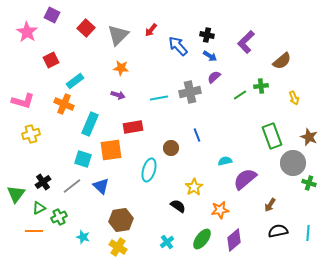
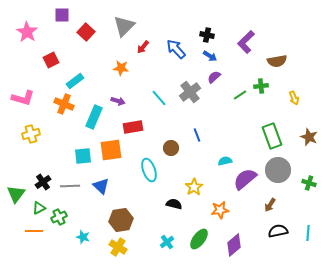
purple square at (52, 15): moved 10 px right; rotated 28 degrees counterclockwise
red square at (86, 28): moved 4 px down
red arrow at (151, 30): moved 8 px left, 17 px down
gray triangle at (118, 35): moved 6 px right, 9 px up
blue arrow at (178, 46): moved 2 px left, 3 px down
brown semicircle at (282, 61): moved 5 px left; rotated 30 degrees clockwise
gray cross at (190, 92): rotated 25 degrees counterclockwise
purple arrow at (118, 95): moved 6 px down
cyan line at (159, 98): rotated 60 degrees clockwise
pink L-shape at (23, 101): moved 3 px up
cyan rectangle at (90, 124): moved 4 px right, 7 px up
cyan square at (83, 159): moved 3 px up; rotated 24 degrees counterclockwise
gray circle at (293, 163): moved 15 px left, 7 px down
cyan ellipse at (149, 170): rotated 35 degrees counterclockwise
gray line at (72, 186): moved 2 px left; rotated 36 degrees clockwise
black semicircle at (178, 206): moved 4 px left, 2 px up; rotated 21 degrees counterclockwise
green ellipse at (202, 239): moved 3 px left
purple diamond at (234, 240): moved 5 px down
